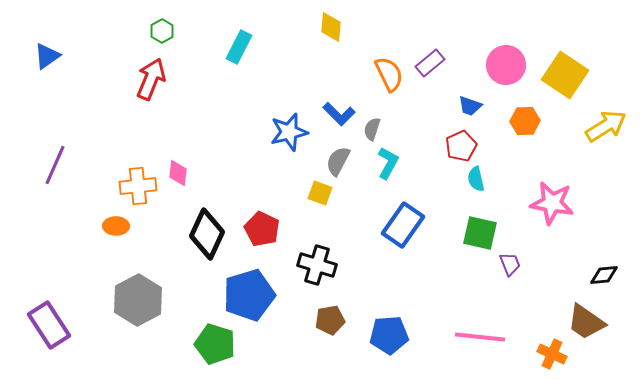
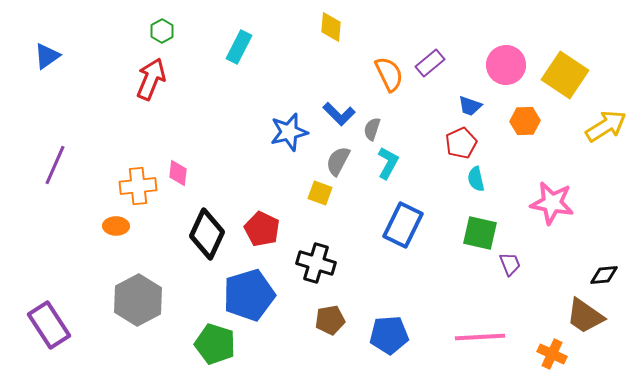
red pentagon at (461, 146): moved 3 px up
blue rectangle at (403, 225): rotated 9 degrees counterclockwise
black cross at (317, 265): moved 1 px left, 2 px up
brown trapezoid at (586, 322): moved 1 px left, 6 px up
pink line at (480, 337): rotated 9 degrees counterclockwise
